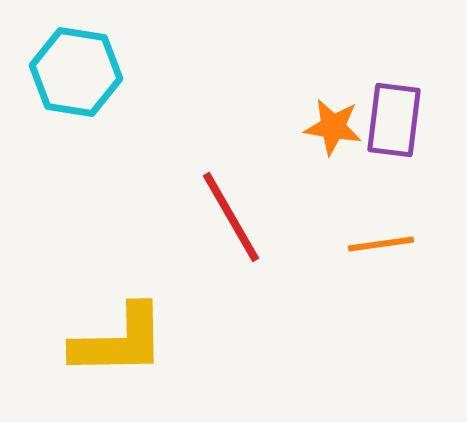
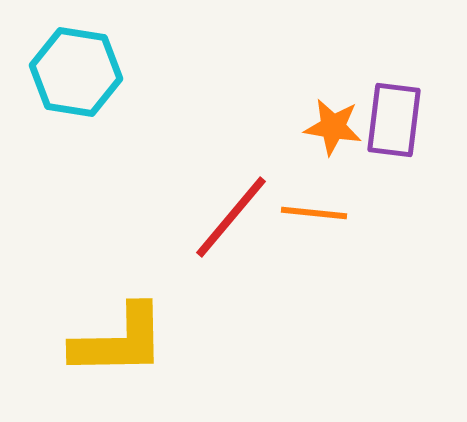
red line: rotated 70 degrees clockwise
orange line: moved 67 px left, 31 px up; rotated 14 degrees clockwise
